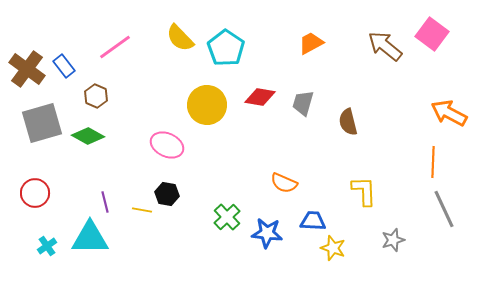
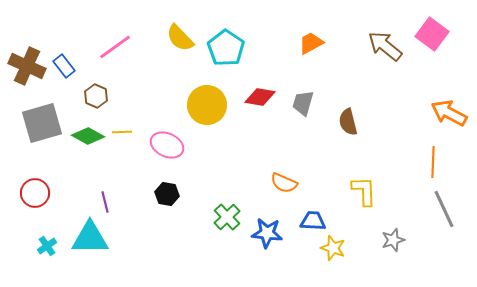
brown cross: moved 3 px up; rotated 12 degrees counterclockwise
yellow line: moved 20 px left, 78 px up; rotated 12 degrees counterclockwise
